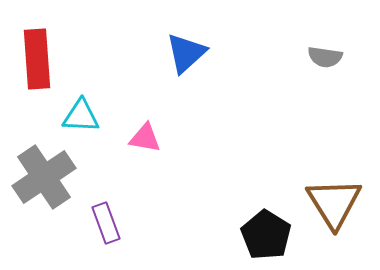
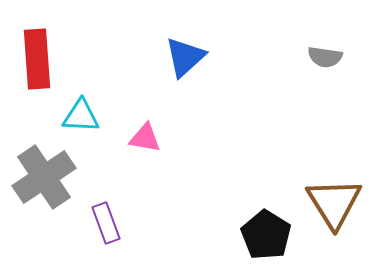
blue triangle: moved 1 px left, 4 px down
